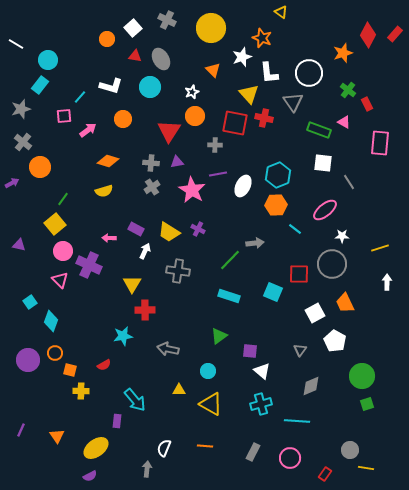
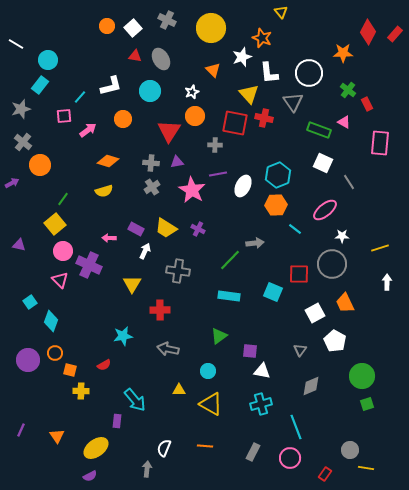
yellow triangle at (281, 12): rotated 16 degrees clockwise
red diamond at (368, 35): moved 3 px up
orange circle at (107, 39): moved 13 px up
orange star at (343, 53): rotated 18 degrees clockwise
white L-shape at (111, 86): rotated 30 degrees counterclockwise
cyan circle at (150, 87): moved 4 px down
white square at (323, 163): rotated 18 degrees clockwise
orange circle at (40, 167): moved 2 px up
yellow trapezoid at (169, 232): moved 3 px left, 4 px up
cyan rectangle at (229, 296): rotated 10 degrees counterclockwise
red cross at (145, 310): moved 15 px right
white triangle at (262, 371): rotated 30 degrees counterclockwise
cyan line at (297, 421): moved 1 px left, 6 px down; rotated 65 degrees clockwise
